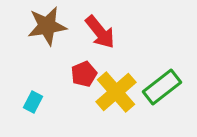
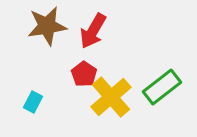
red arrow: moved 7 px left, 1 px up; rotated 69 degrees clockwise
red pentagon: rotated 15 degrees counterclockwise
yellow cross: moved 5 px left, 5 px down
